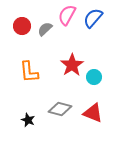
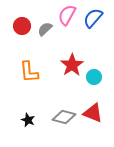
gray diamond: moved 4 px right, 8 px down
